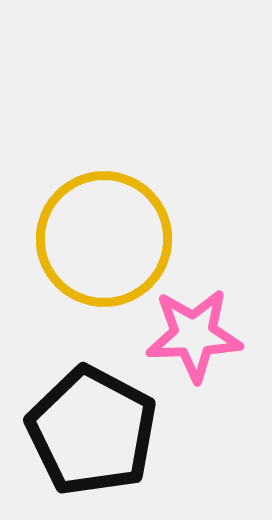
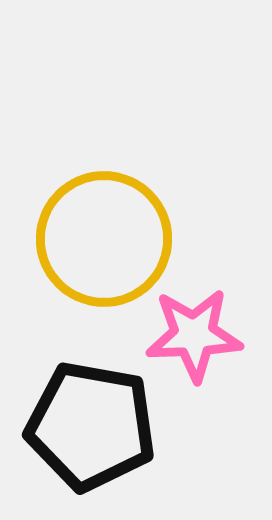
black pentagon: moved 1 px left, 5 px up; rotated 18 degrees counterclockwise
